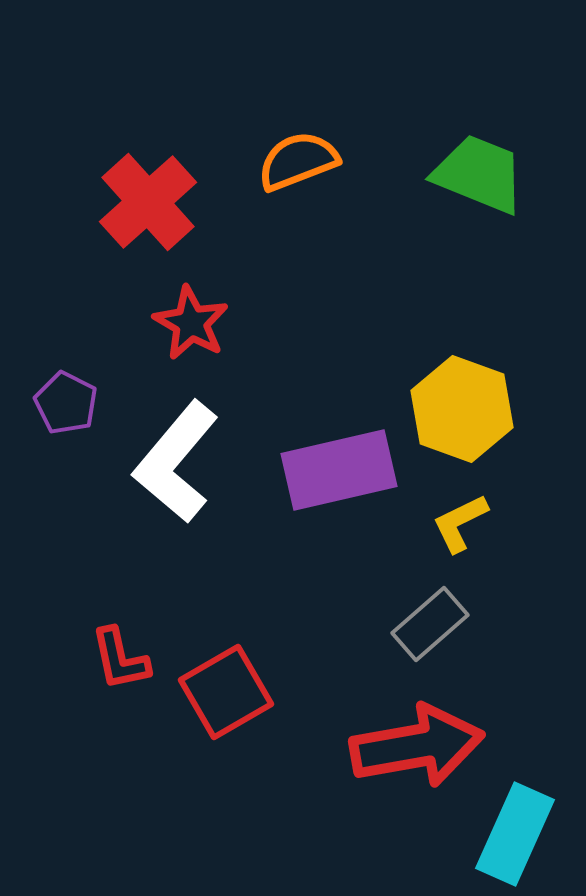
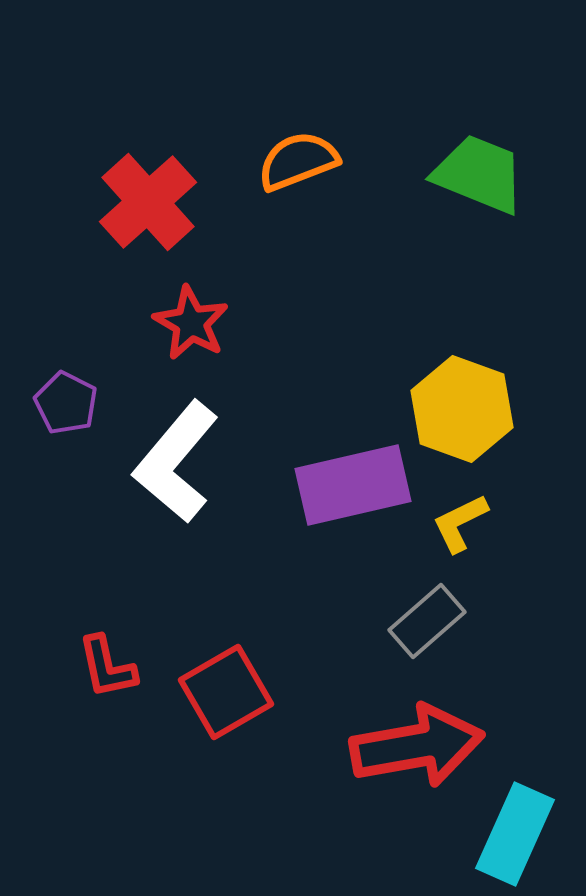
purple rectangle: moved 14 px right, 15 px down
gray rectangle: moved 3 px left, 3 px up
red L-shape: moved 13 px left, 8 px down
